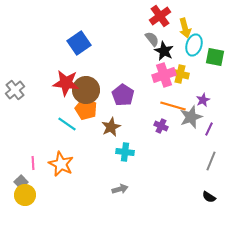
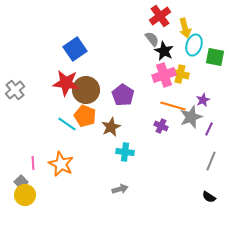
blue square: moved 4 px left, 6 px down
orange pentagon: moved 1 px left, 7 px down
